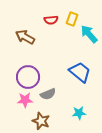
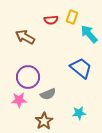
yellow rectangle: moved 2 px up
blue trapezoid: moved 1 px right, 4 px up
pink star: moved 6 px left
brown star: moved 3 px right; rotated 18 degrees clockwise
